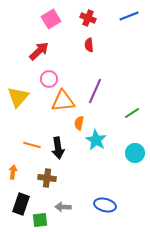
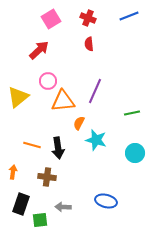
red semicircle: moved 1 px up
red arrow: moved 1 px up
pink circle: moved 1 px left, 2 px down
yellow triangle: rotated 10 degrees clockwise
green line: rotated 21 degrees clockwise
orange semicircle: rotated 16 degrees clockwise
cyan star: rotated 15 degrees counterclockwise
brown cross: moved 1 px up
blue ellipse: moved 1 px right, 4 px up
